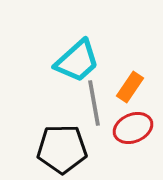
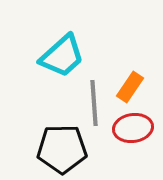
cyan trapezoid: moved 15 px left, 5 px up
gray line: rotated 6 degrees clockwise
red ellipse: rotated 15 degrees clockwise
